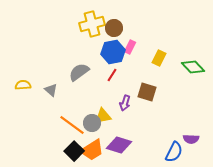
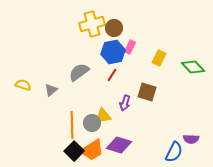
yellow semicircle: rotated 21 degrees clockwise
gray triangle: rotated 40 degrees clockwise
orange line: rotated 52 degrees clockwise
